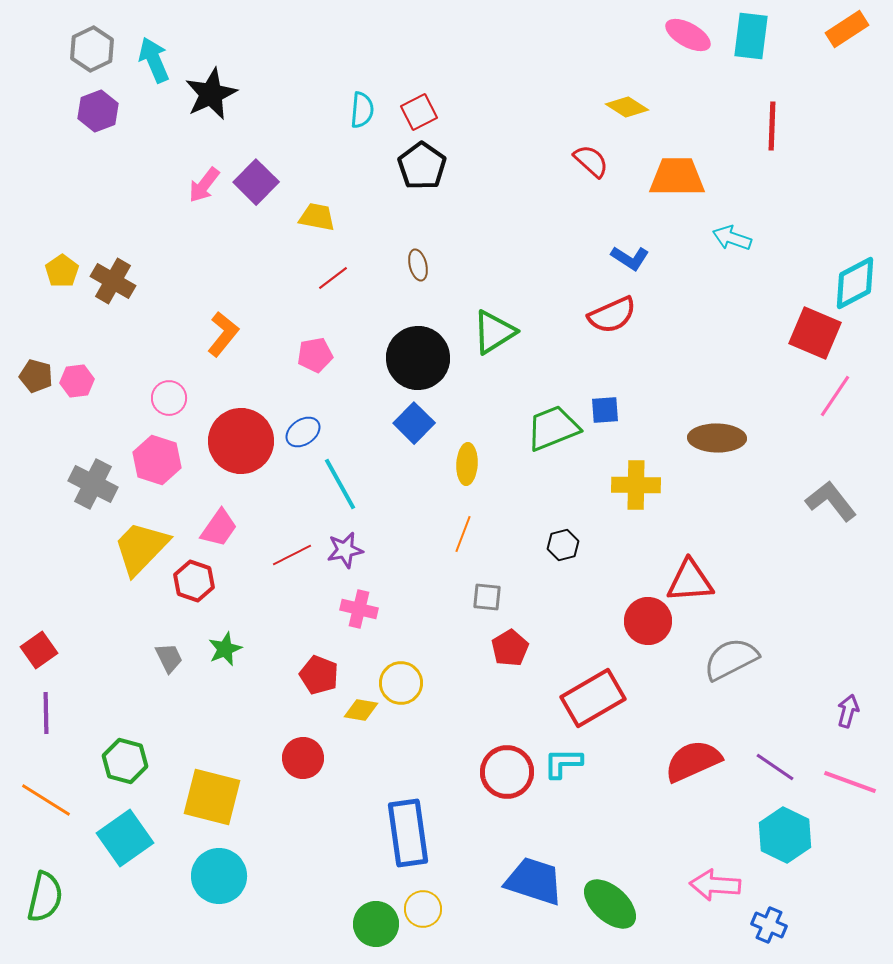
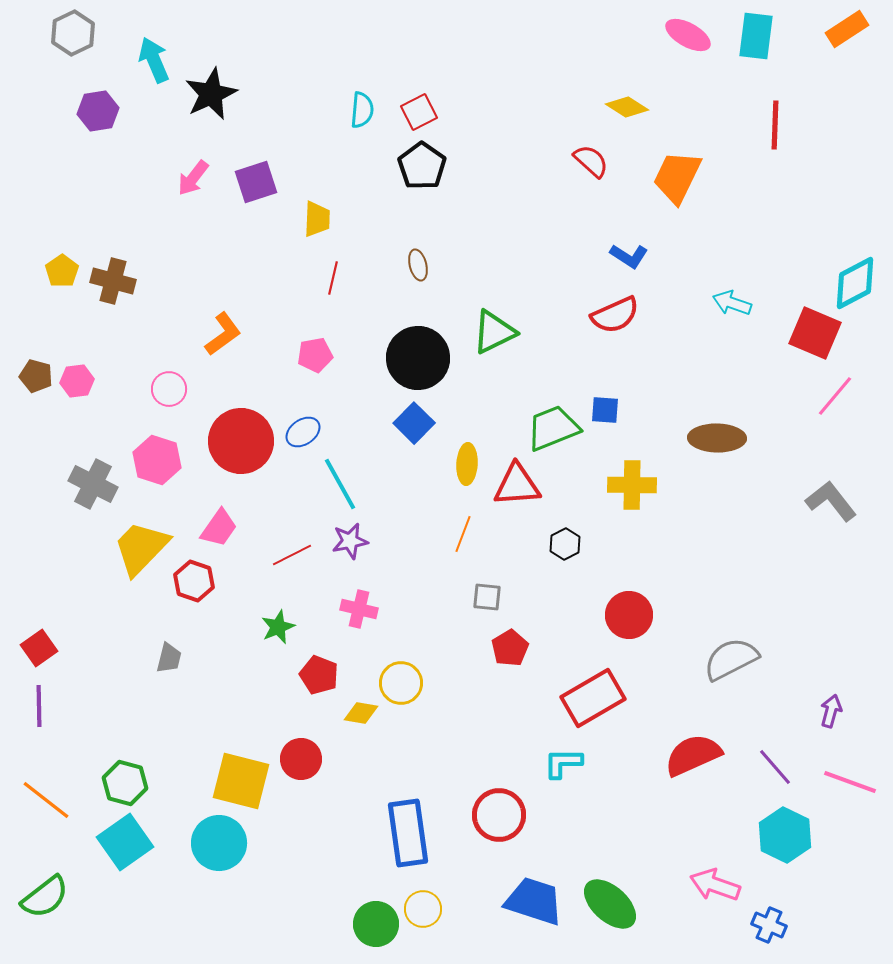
cyan rectangle at (751, 36): moved 5 px right
gray hexagon at (92, 49): moved 19 px left, 16 px up
purple hexagon at (98, 111): rotated 12 degrees clockwise
red line at (772, 126): moved 3 px right, 1 px up
orange trapezoid at (677, 177): rotated 64 degrees counterclockwise
purple square at (256, 182): rotated 27 degrees clockwise
pink arrow at (204, 185): moved 11 px left, 7 px up
yellow trapezoid at (317, 217): moved 2 px down; rotated 81 degrees clockwise
cyan arrow at (732, 238): moved 65 px down
blue L-shape at (630, 258): moved 1 px left, 2 px up
red line at (333, 278): rotated 40 degrees counterclockwise
brown cross at (113, 281): rotated 15 degrees counterclockwise
red semicircle at (612, 315): moved 3 px right
green triangle at (494, 332): rotated 6 degrees clockwise
orange L-shape at (223, 334): rotated 15 degrees clockwise
pink line at (835, 396): rotated 6 degrees clockwise
pink circle at (169, 398): moved 9 px up
blue square at (605, 410): rotated 8 degrees clockwise
yellow cross at (636, 485): moved 4 px left
black hexagon at (563, 545): moved 2 px right, 1 px up; rotated 12 degrees counterclockwise
purple star at (345, 550): moved 5 px right, 9 px up
red triangle at (690, 581): moved 173 px left, 96 px up
red circle at (648, 621): moved 19 px left, 6 px up
green star at (225, 649): moved 53 px right, 22 px up
red square at (39, 650): moved 2 px up
gray trapezoid at (169, 658): rotated 40 degrees clockwise
yellow diamond at (361, 710): moved 3 px down
purple arrow at (848, 711): moved 17 px left
purple line at (46, 713): moved 7 px left, 7 px up
red circle at (303, 758): moved 2 px left, 1 px down
green hexagon at (125, 761): moved 22 px down
red semicircle at (693, 761): moved 6 px up
purple line at (775, 767): rotated 15 degrees clockwise
red circle at (507, 772): moved 8 px left, 43 px down
yellow square at (212, 797): moved 29 px right, 16 px up
orange line at (46, 800): rotated 6 degrees clockwise
cyan square at (125, 838): moved 4 px down
cyan circle at (219, 876): moved 33 px up
blue trapezoid at (534, 881): moved 20 px down
pink arrow at (715, 885): rotated 15 degrees clockwise
green semicircle at (45, 897): rotated 39 degrees clockwise
